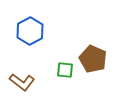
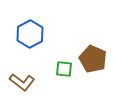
blue hexagon: moved 3 px down
green square: moved 1 px left, 1 px up
